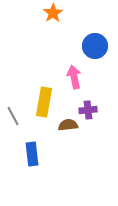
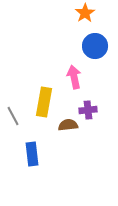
orange star: moved 32 px right
